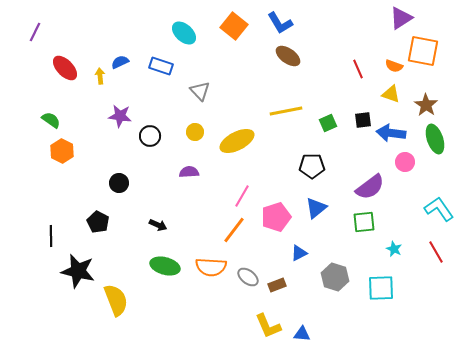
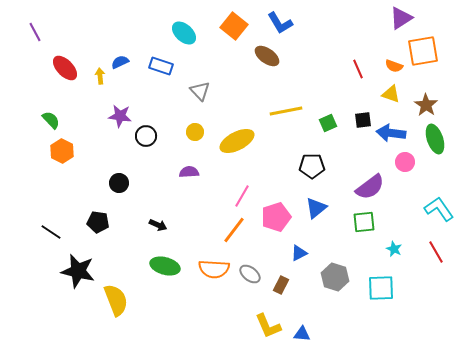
purple line at (35, 32): rotated 54 degrees counterclockwise
orange square at (423, 51): rotated 20 degrees counterclockwise
brown ellipse at (288, 56): moved 21 px left
green semicircle at (51, 120): rotated 12 degrees clockwise
black circle at (150, 136): moved 4 px left
black pentagon at (98, 222): rotated 20 degrees counterclockwise
black line at (51, 236): moved 4 px up; rotated 55 degrees counterclockwise
orange semicircle at (211, 267): moved 3 px right, 2 px down
gray ellipse at (248, 277): moved 2 px right, 3 px up
brown rectangle at (277, 285): moved 4 px right; rotated 42 degrees counterclockwise
